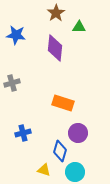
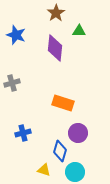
green triangle: moved 4 px down
blue star: rotated 12 degrees clockwise
